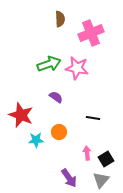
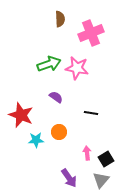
black line: moved 2 px left, 5 px up
